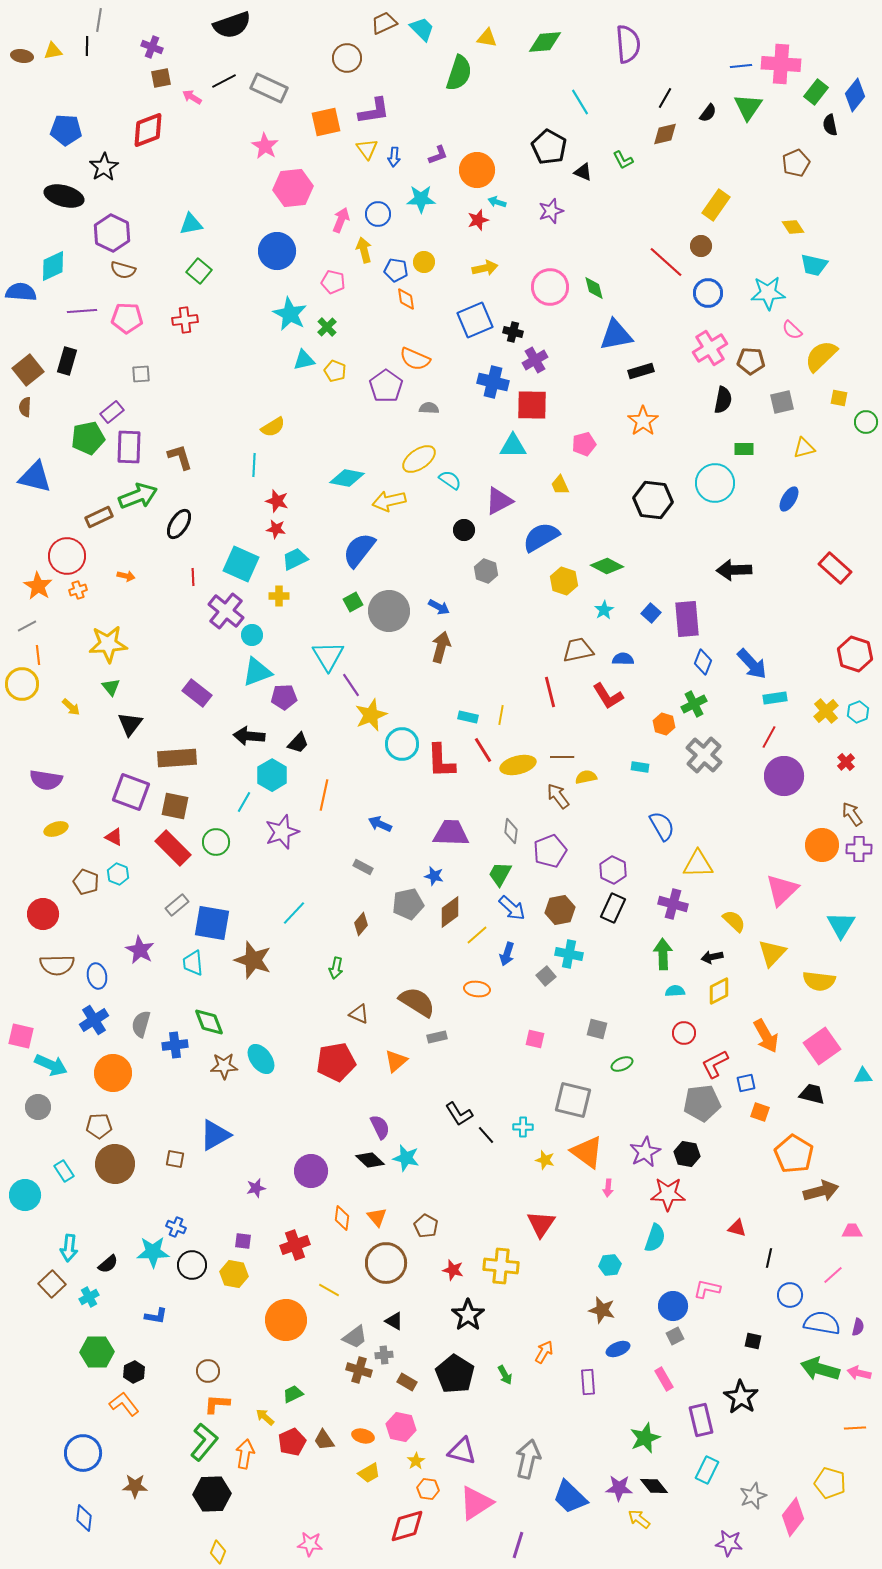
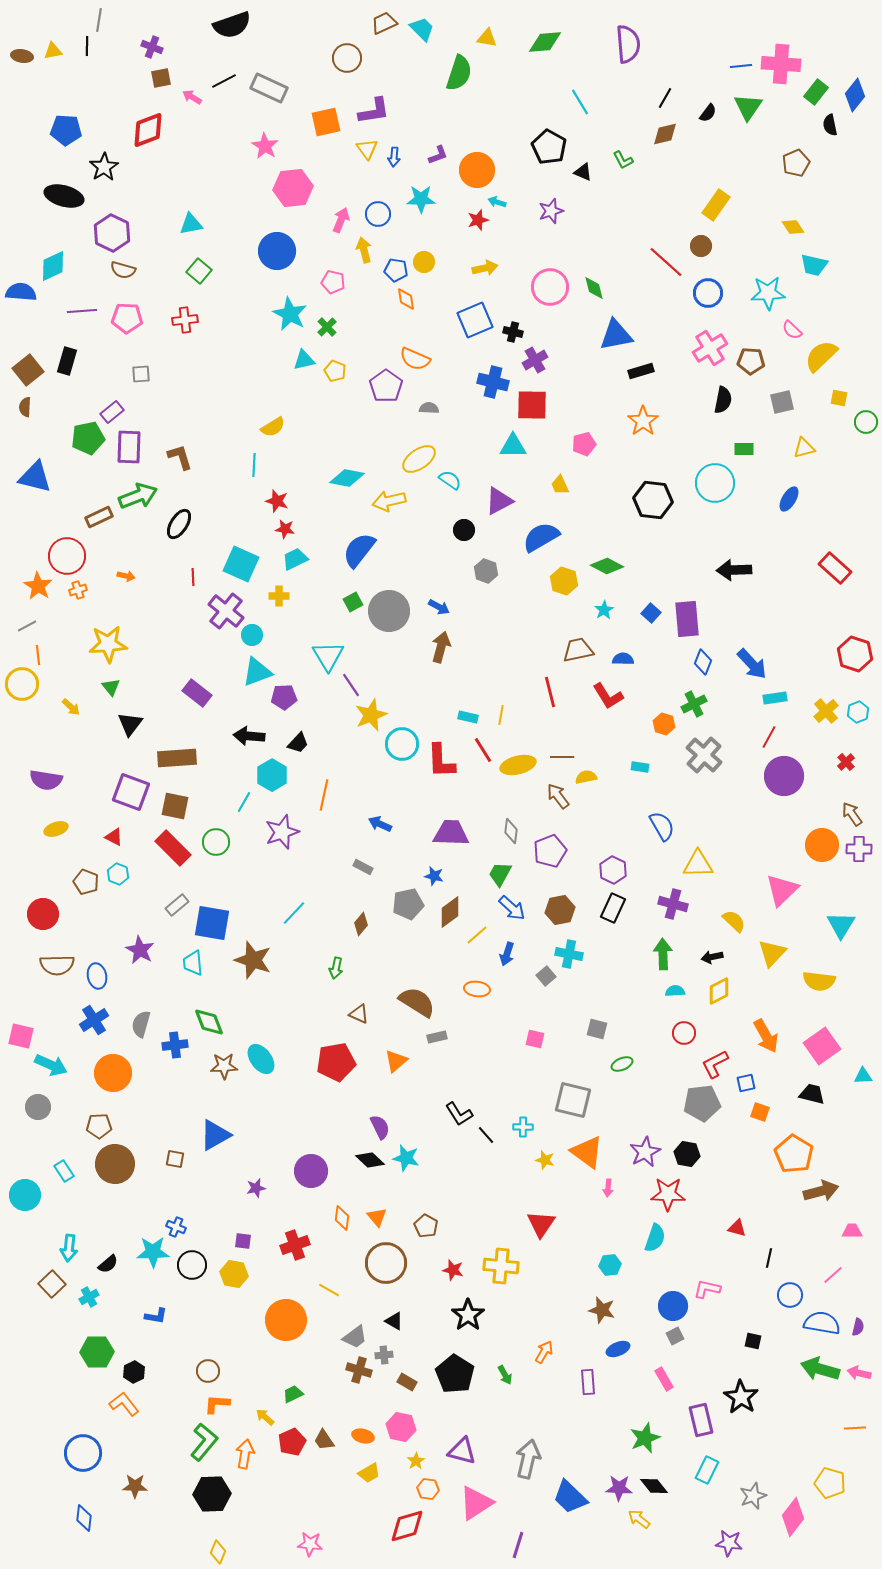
red star at (276, 529): moved 9 px right
